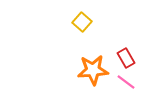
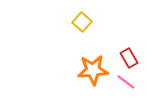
red rectangle: moved 3 px right
